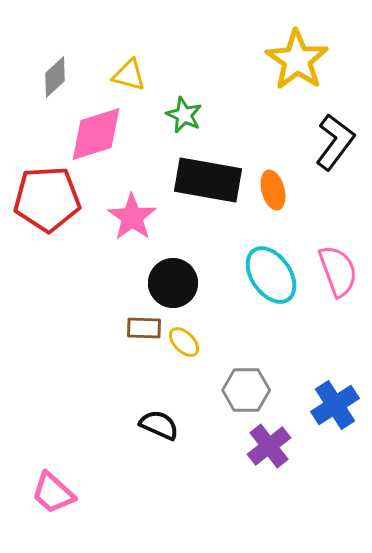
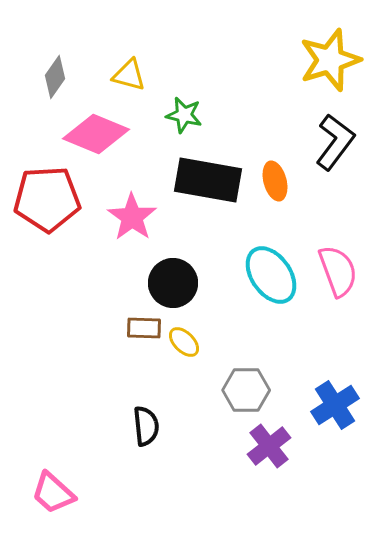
yellow star: moved 33 px right; rotated 20 degrees clockwise
gray diamond: rotated 12 degrees counterclockwise
green star: rotated 12 degrees counterclockwise
pink diamond: rotated 40 degrees clockwise
orange ellipse: moved 2 px right, 9 px up
black semicircle: moved 13 px left, 1 px down; rotated 60 degrees clockwise
